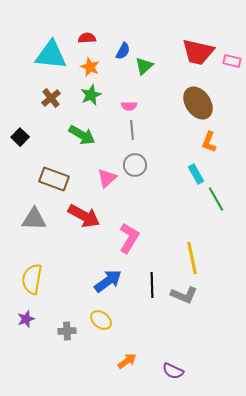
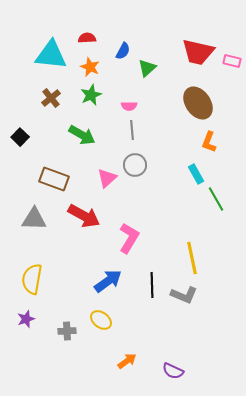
green triangle: moved 3 px right, 2 px down
